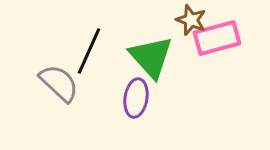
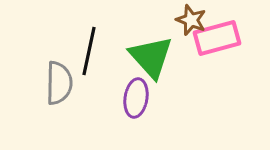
black line: rotated 12 degrees counterclockwise
gray semicircle: rotated 48 degrees clockwise
